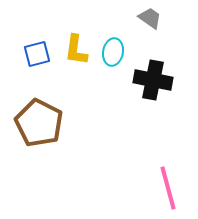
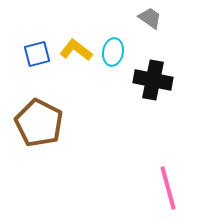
yellow L-shape: rotated 120 degrees clockwise
